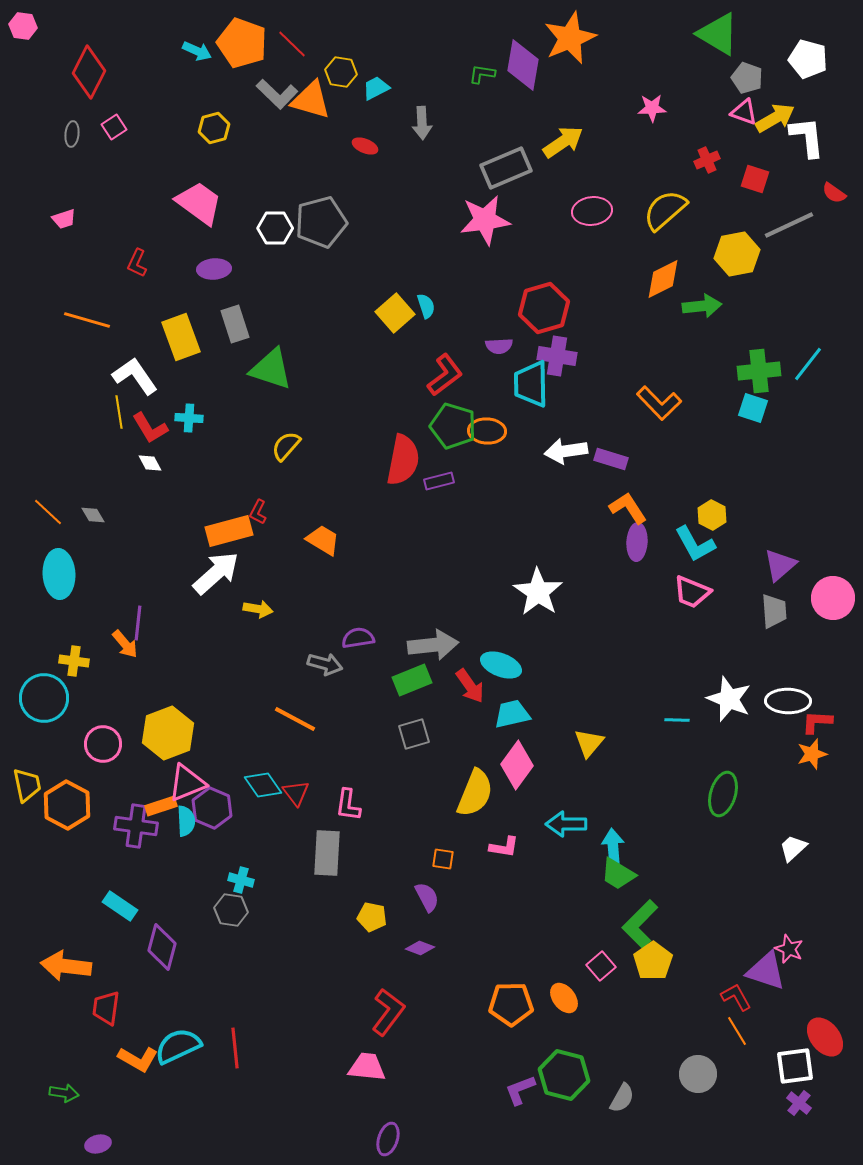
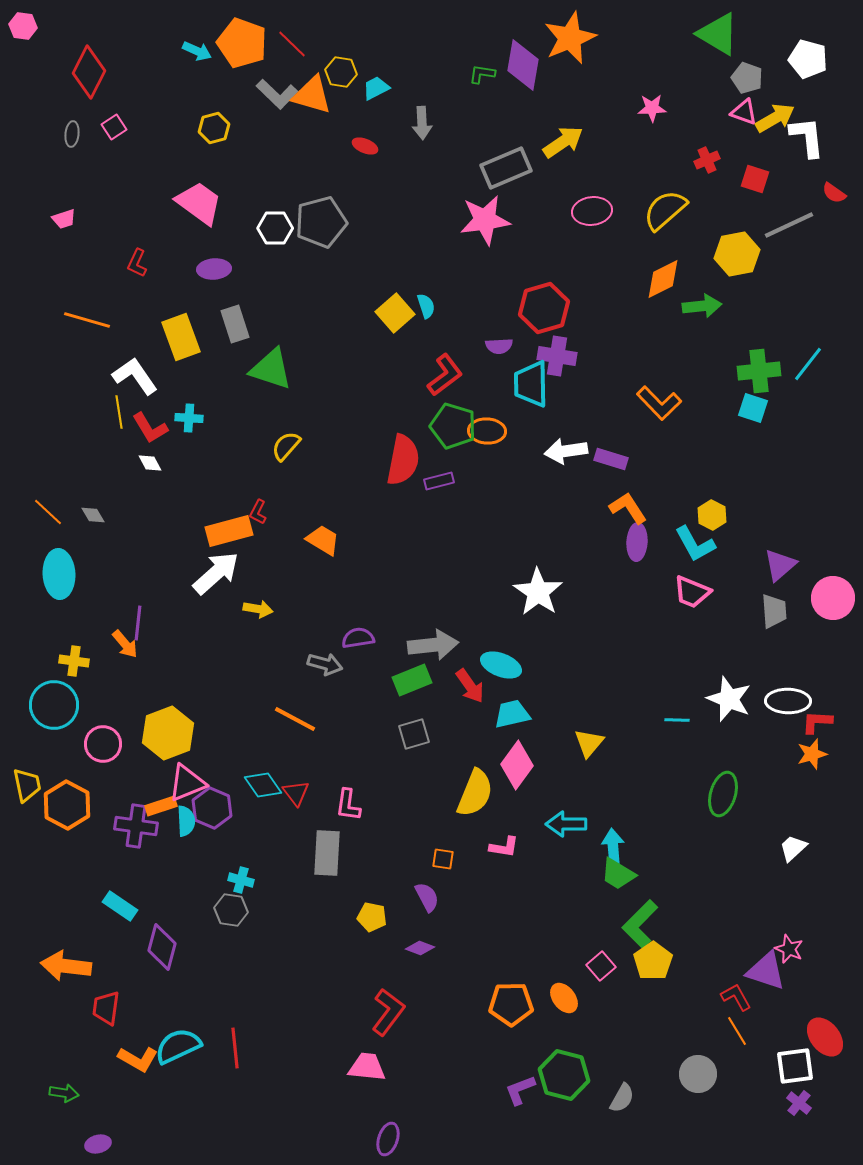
orange triangle at (311, 100): moved 1 px right, 5 px up
cyan circle at (44, 698): moved 10 px right, 7 px down
